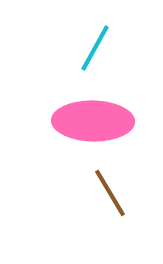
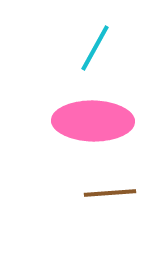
brown line: rotated 63 degrees counterclockwise
